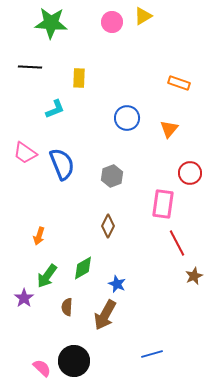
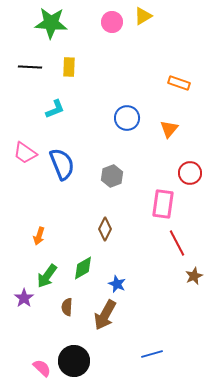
yellow rectangle: moved 10 px left, 11 px up
brown diamond: moved 3 px left, 3 px down
